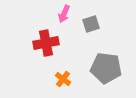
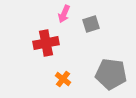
gray pentagon: moved 5 px right, 6 px down
